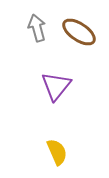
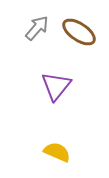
gray arrow: rotated 56 degrees clockwise
yellow semicircle: rotated 44 degrees counterclockwise
